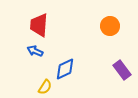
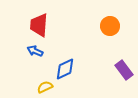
purple rectangle: moved 2 px right
yellow semicircle: rotated 147 degrees counterclockwise
